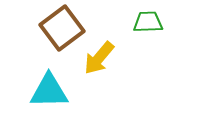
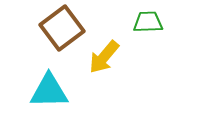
yellow arrow: moved 5 px right, 1 px up
